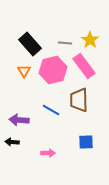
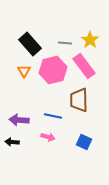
blue line: moved 2 px right, 6 px down; rotated 18 degrees counterclockwise
blue square: moved 2 px left; rotated 28 degrees clockwise
pink arrow: moved 16 px up; rotated 16 degrees clockwise
